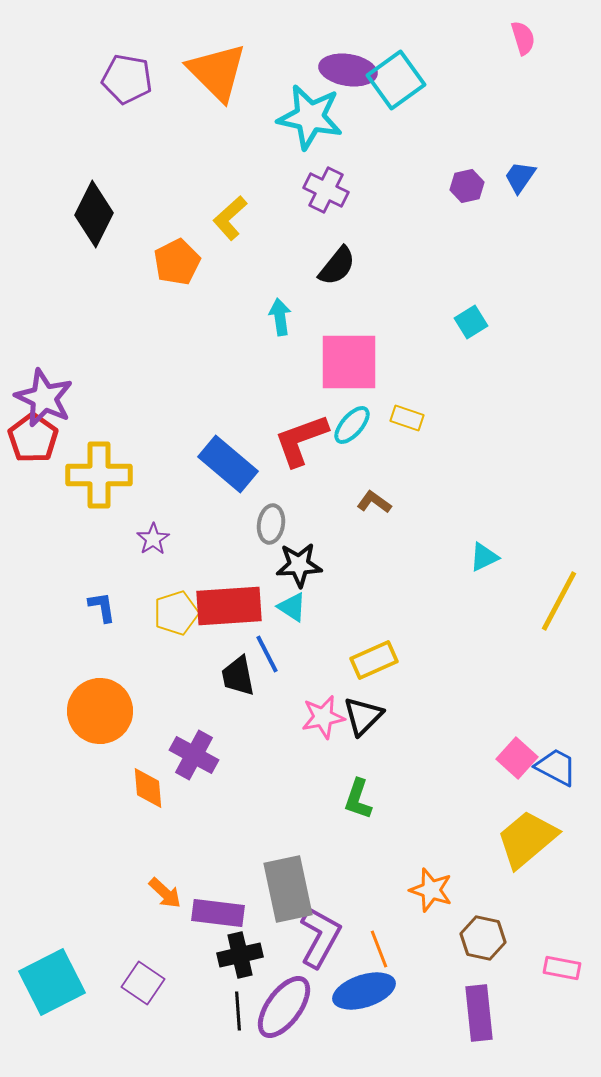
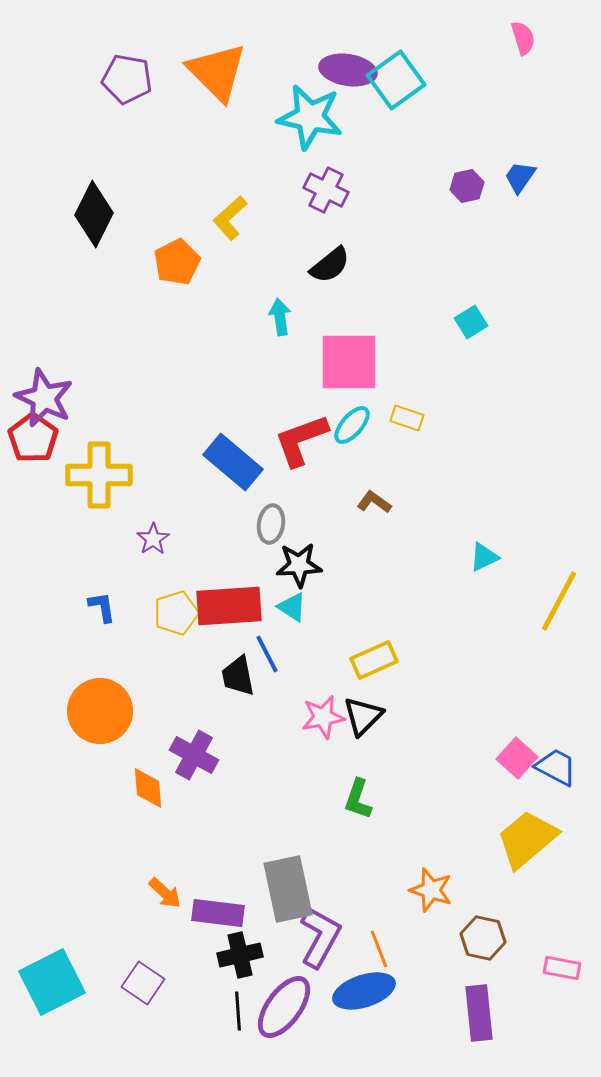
black semicircle at (337, 266): moved 7 px left, 1 px up; rotated 12 degrees clockwise
blue rectangle at (228, 464): moved 5 px right, 2 px up
